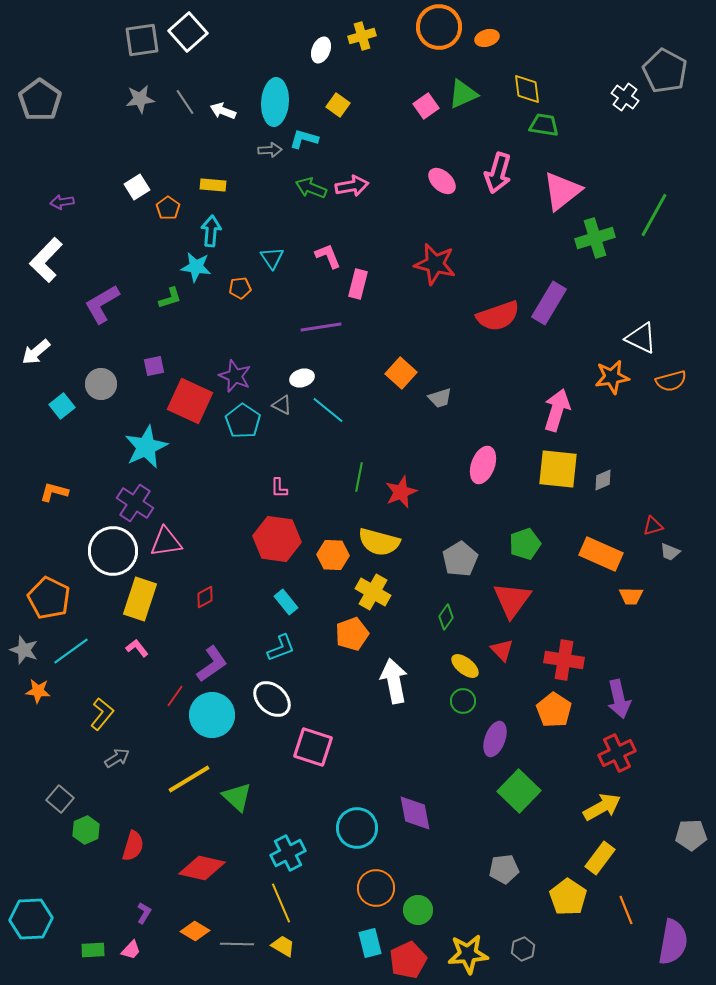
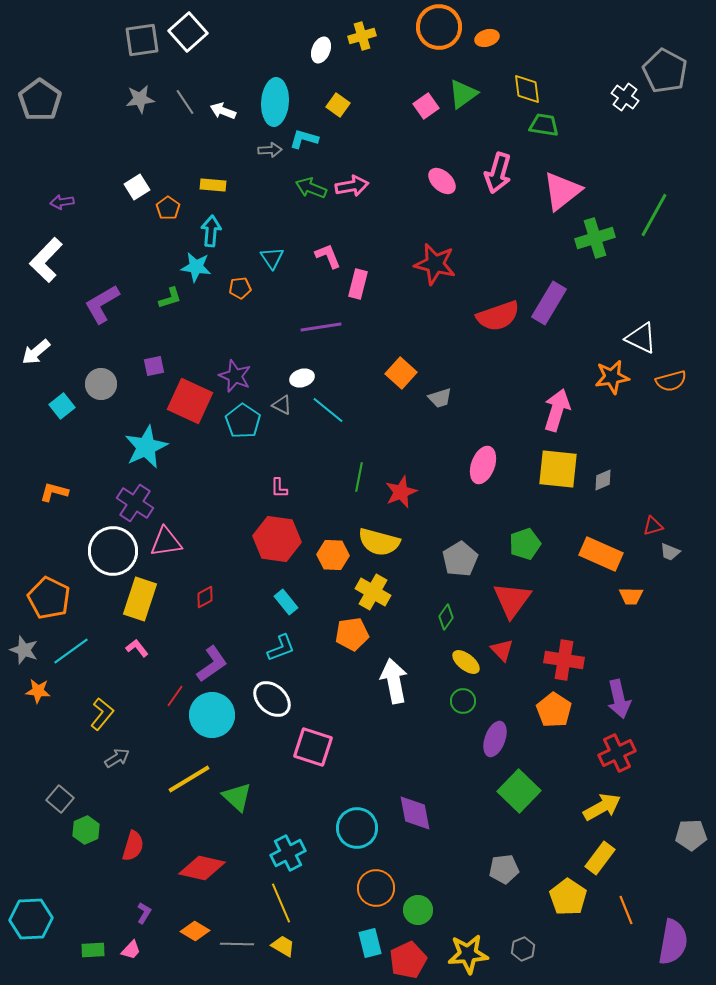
green triangle at (463, 94): rotated 12 degrees counterclockwise
orange pentagon at (352, 634): rotated 12 degrees clockwise
yellow ellipse at (465, 666): moved 1 px right, 4 px up
